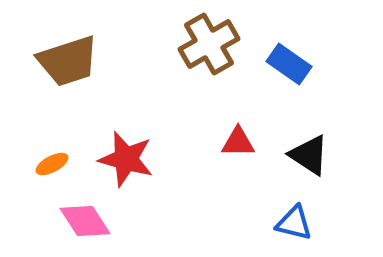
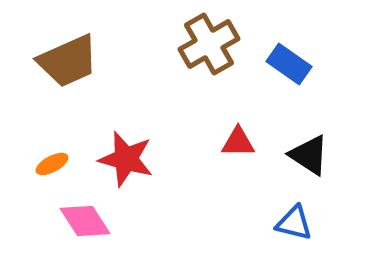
brown trapezoid: rotated 6 degrees counterclockwise
